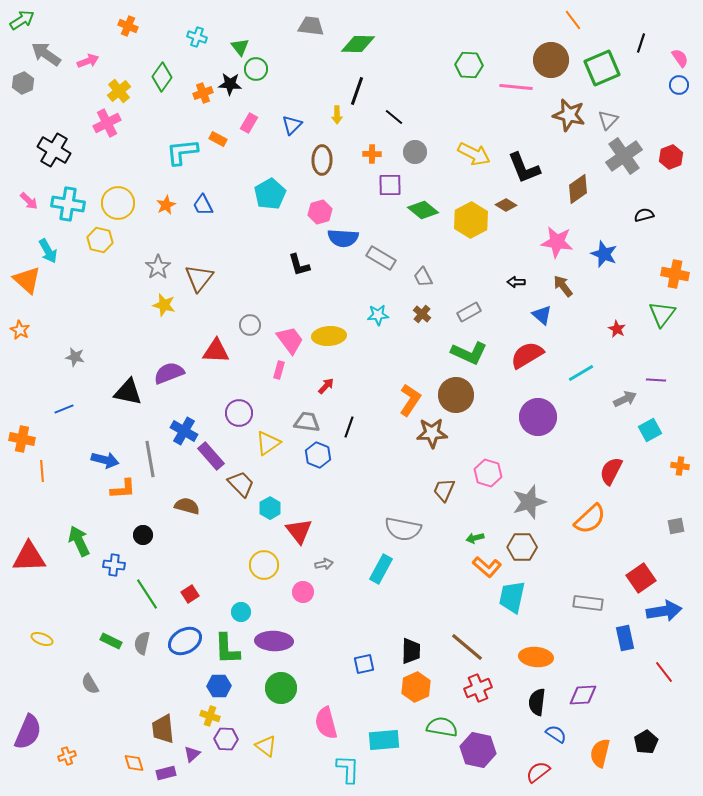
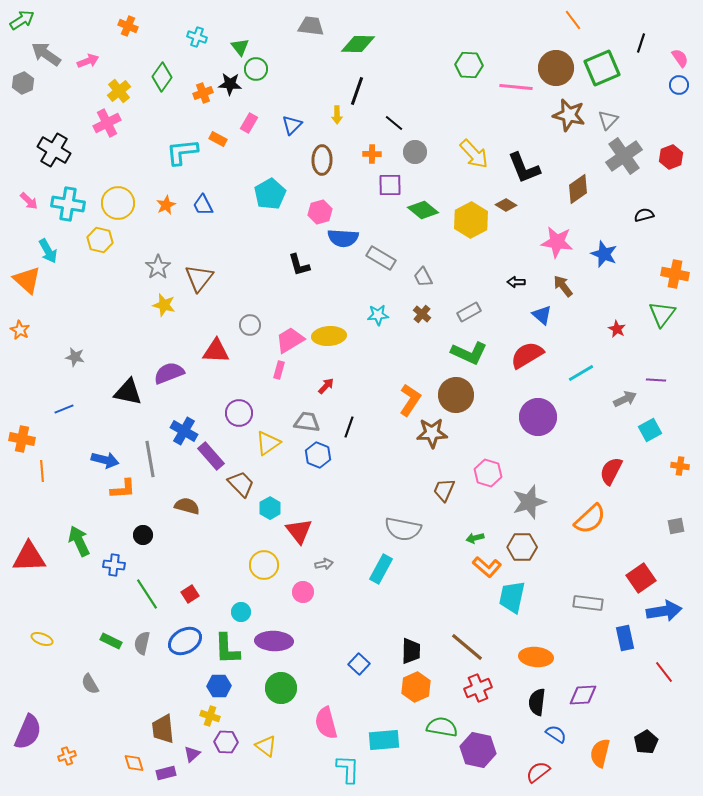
brown circle at (551, 60): moved 5 px right, 8 px down
black line at (394, 117): moved 6 px down
yellow arrow at (474, 154): rotated 20 degrees clockwise
pink trapezoid at (290, 340): rotated 84 degrees counterclockwise
blue square at (364, 664): moved 5 px left; rotated 35 degrees counterclockwise
purple hexagon at (226, 739): moved 3 px down
